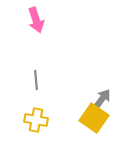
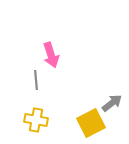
pink arrow: moved 15 px right, 35 px down
gray arrow: moved 10 px right, 4 px down; rotated 15 degrees clockwise
yellow square: moved 3 px left, 5 px down; rotated 28 degrees clockwise
